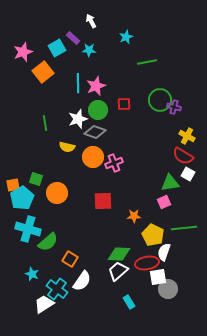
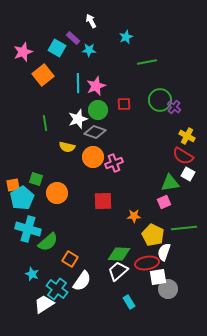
cyan square at (57, 48): rotated 30 degrees counterclockwise
orange square at (43, 72): moved 3 px down
purple cross at (174, 107): rotated 24 degrees clockwise
